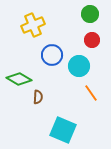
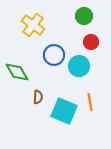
green circle: moved 6 px left, 2 px down
yellow cross: rotated 30 degrees counterclockwise
red circle: moved 1 px left, 2 px down
blue circle: moved 2 px right
green diamond: moved 2 px left, 7 px up; rotated 30 degrees clockwise
orange line: moved 1 px left, 9 px down; rotated 24 degrees clockwise
cyan square: moved 1 px right, 19 px up
